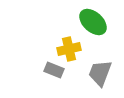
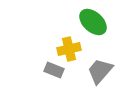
gray trapezoid: moved 2 px up; rotated 20 degrees clockwise
